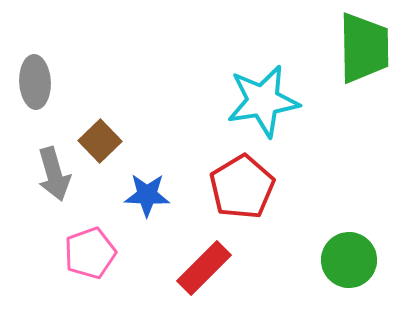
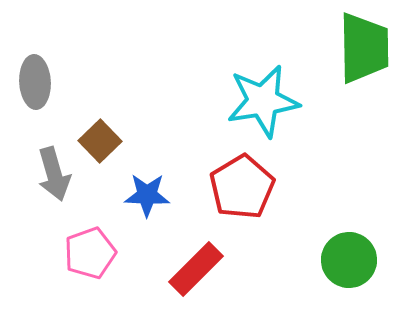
red rectangle: moved 8 px left, 1 px down
